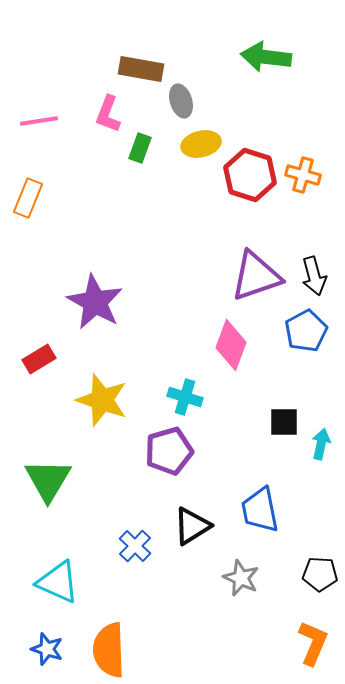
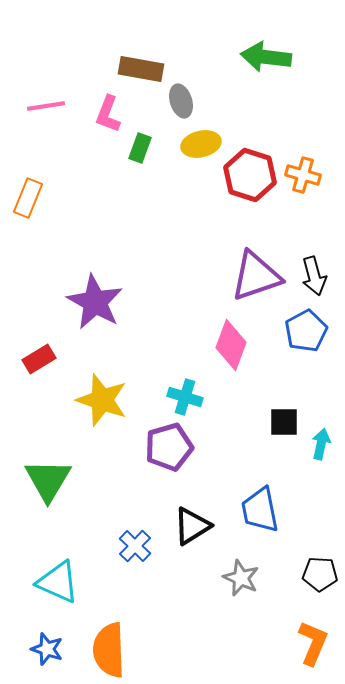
pink line: moved 7 px right, 15 px up
purple pentagon: moved 4 px up
